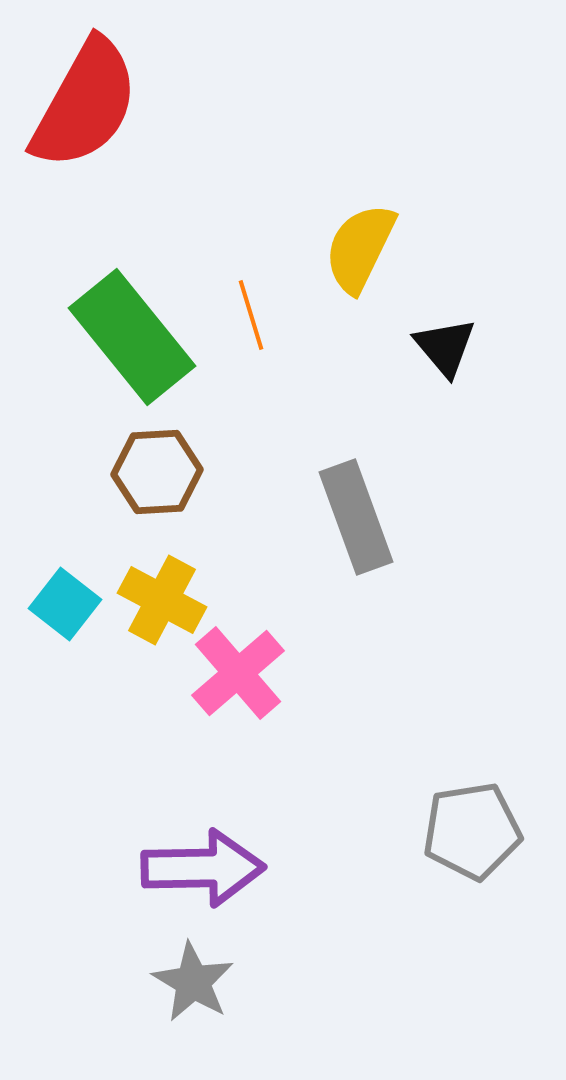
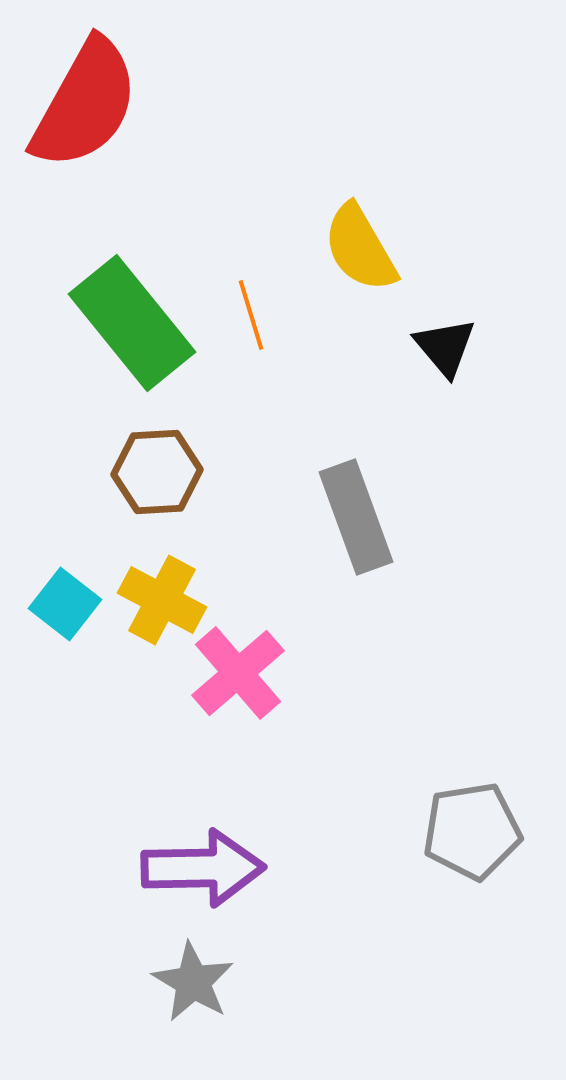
yellow semicircle: rotated 56 degrees counterclockwise
green rectangle: moved 14 px up
